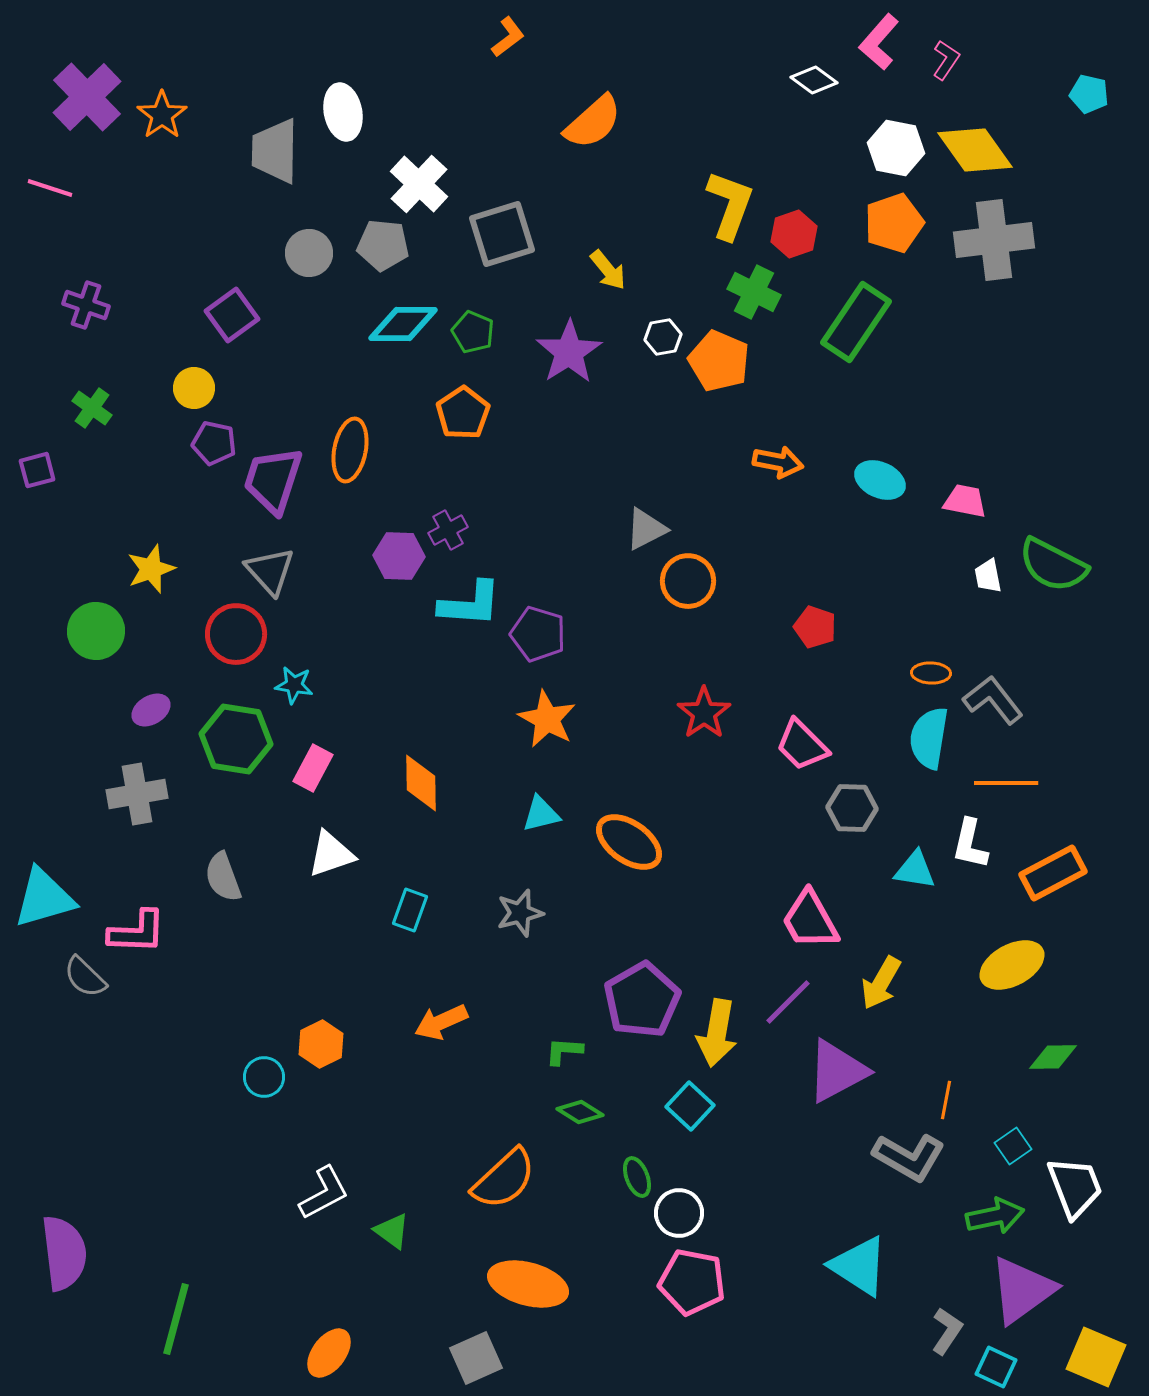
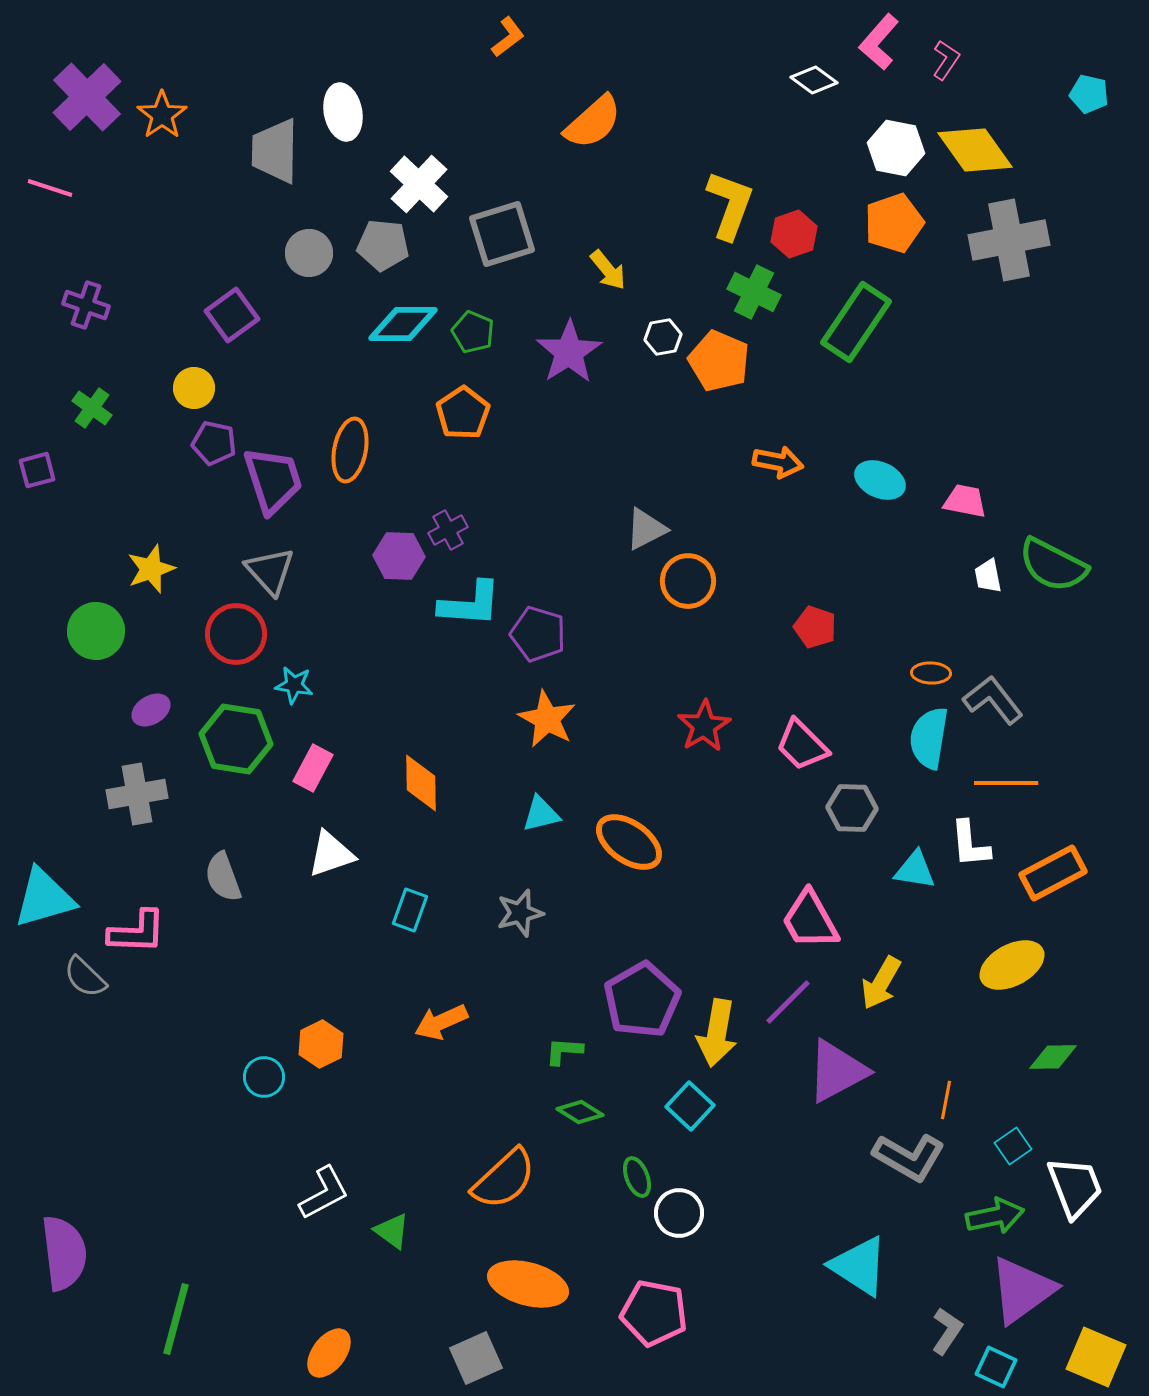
gray cross at (994, 240): moved 15 px right; rotated 4 degrees counterclockwise
purple trapezoid at (273, 480): rotated 144 degrees clockwise
red star at (704, 713): moved 13 px down; rotated 4 degrees clockwise
white L-shape at (970, 844): rotated 18 degrees counterclockwise
pink pentagon at (692, 1282): moved 38 px left, 31 px down
